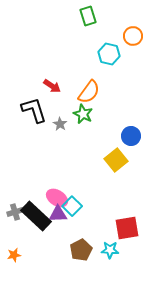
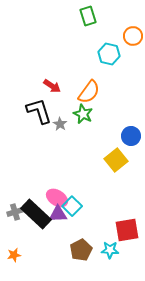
black L-shape: moved 5 px right, 1 px down
black rectangle: moved 2 px up
red square: moved 2 px down
